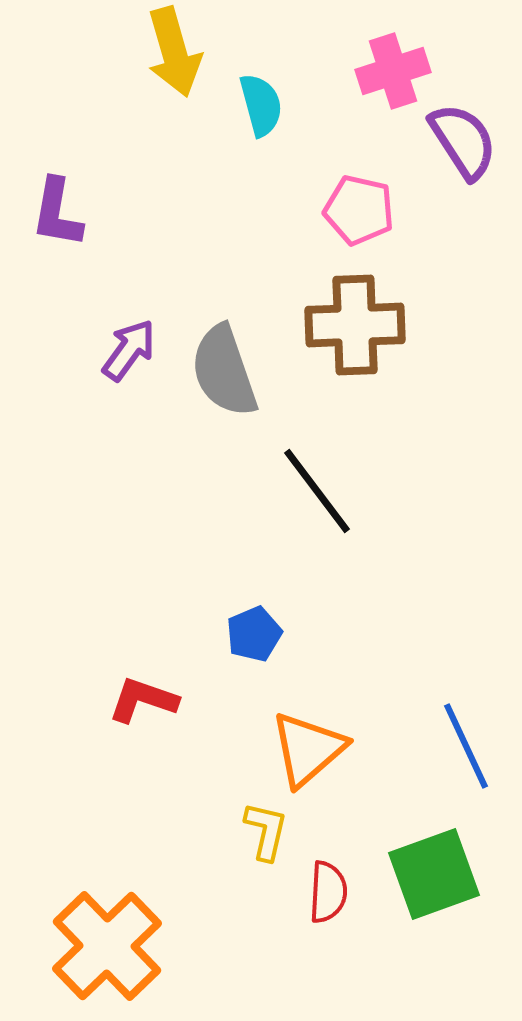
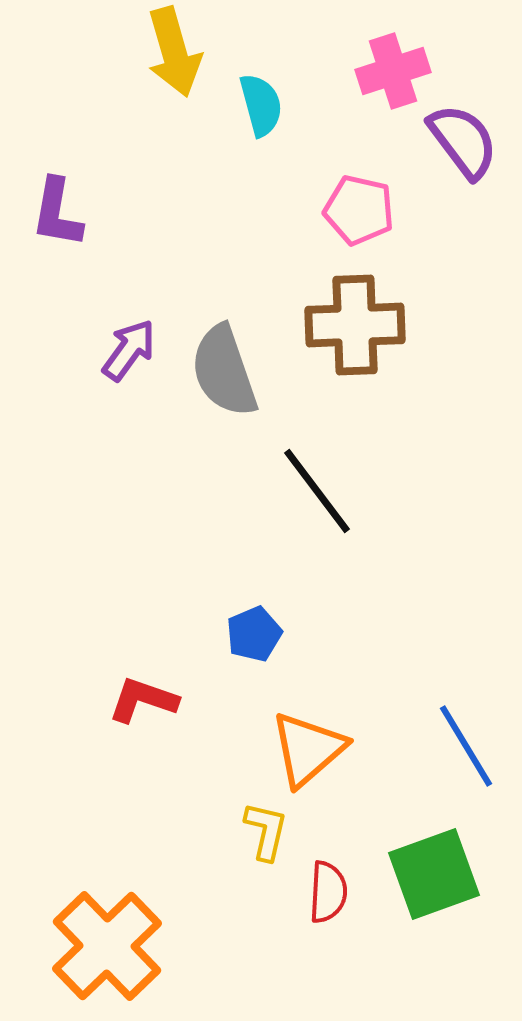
purple semicircle: rotated 4 degrees counterclockwise
blue line: rotated 6 degrees counterclockwise
